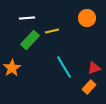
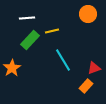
orange circle: moved 1 px right, 4 px up
cyan line: moved 1 px left, 7 px up
orange rectangle: moved 3 px left, 1 px up
